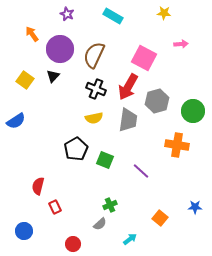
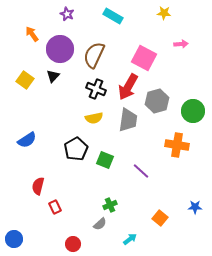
blue semicircle: moved 11 px right, 19 px down
blue circle: moved 10 px left, 8 px down
